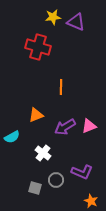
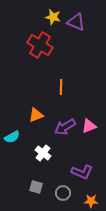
yellow star: rotated 21 degrees clockwise
red cross: moved 2 px right, 2 px up; rotated 15 degrees clockwise
gray circle: moved 7 px right, 13 px down
gray square: moved 1 px right, 1 px up
orange star: rotated 24 degrees counterclockwise
